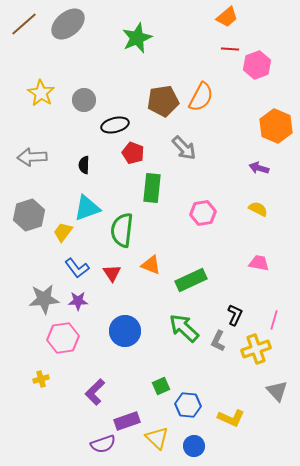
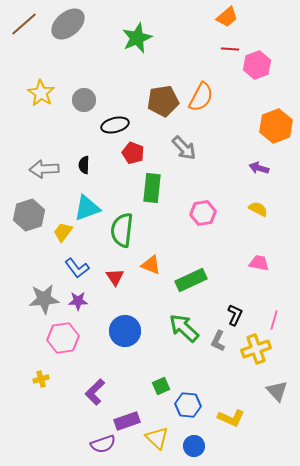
orange hexagon at (276, 126): rotated 16 degrees clockwise
gray arrow at (32, 157): moved 12 px right, 12 px down
red triangle at (112, 273): moved 3 px right, 4 px down
